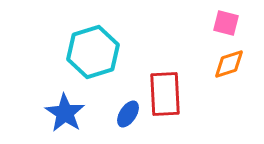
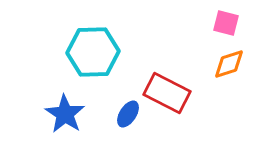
cyan hexagon: rotated 15 degrees clockwise
red rectangle: moved 2 px right, 1 px up; rotated 60 degrees counterclockwise
blue star: moved 1 px down
